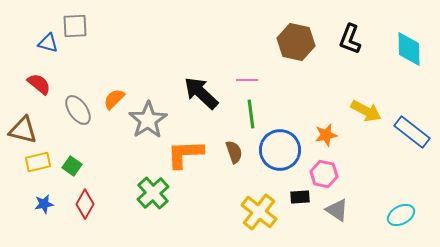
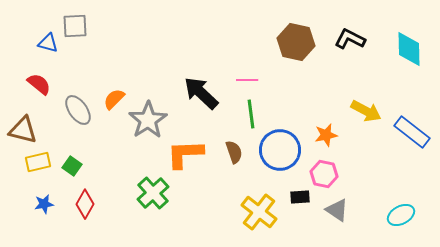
black L-shape: rotated 96 degrees clockwise
